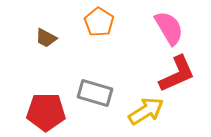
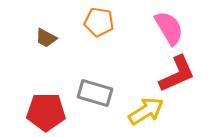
orange pentagon: rotated 24 degrees counterclockwise
